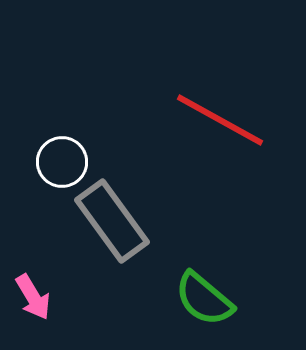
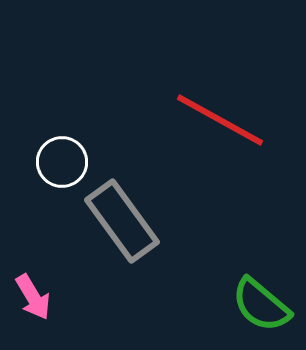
gray rectangle: moved 10 px right
green semicircle: moved 57 px right, 6 px down
